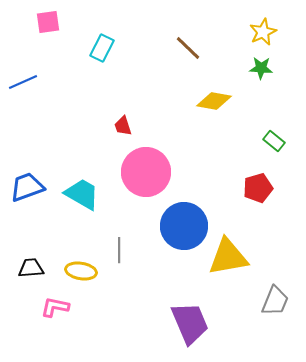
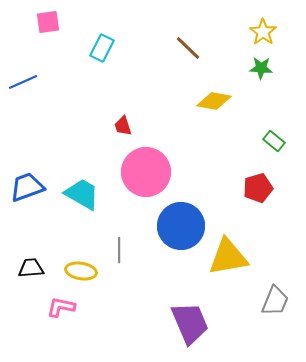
yellow star: rotated 12 degrees counterclockwise
blue circle: moved 3 px left
pink L-shape: moved 6 px right
